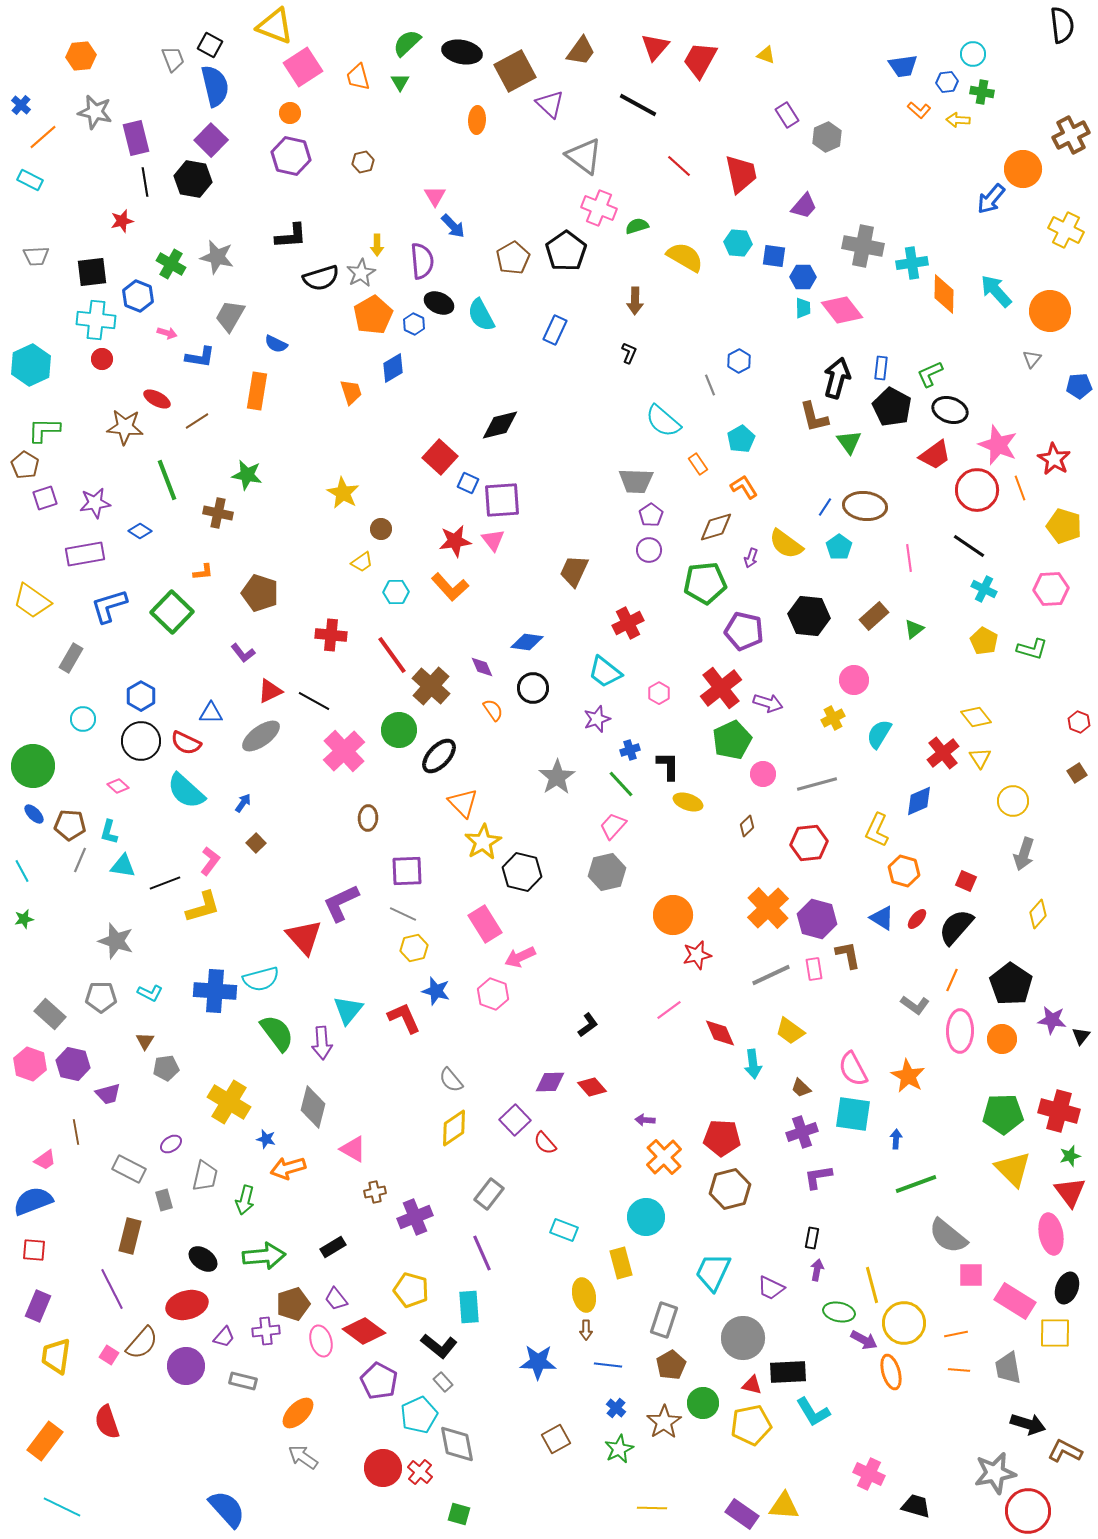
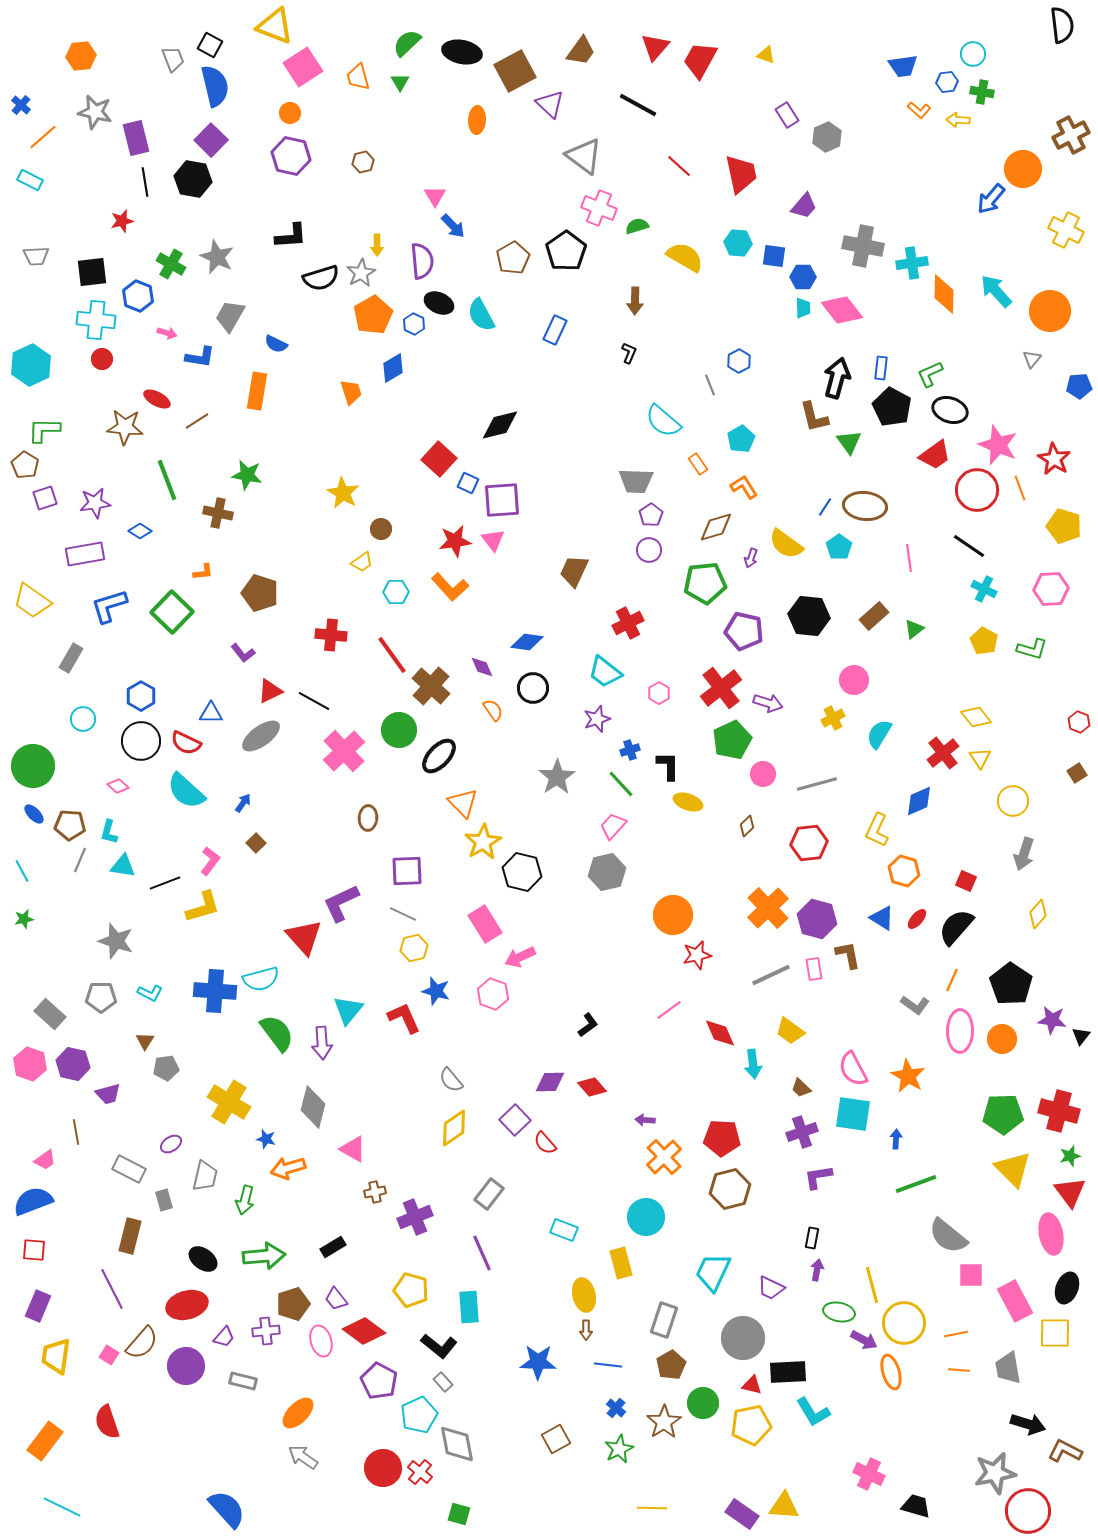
gray star at (217, 257): rotated 12 degrees clockwise
red square at (440, 457): moved 1 px left, 2 px down
pink rectangle at (1015, 1301): rotated 30 degrees clockwise
